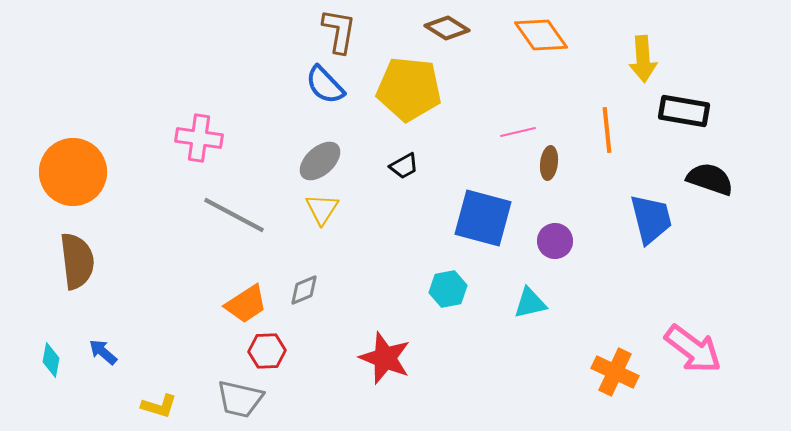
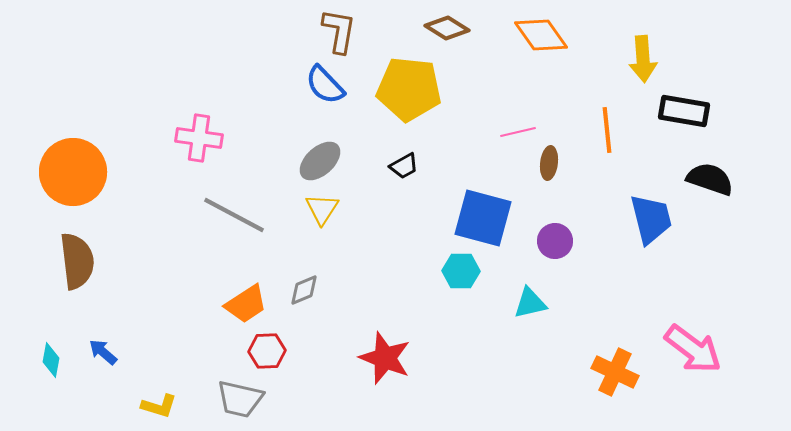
cyan hexagon: moved 13 px right, 18 px up; rotated 12 degrees clockwise
